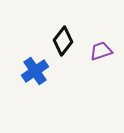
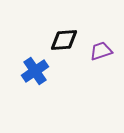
black diamond: moved 1 px right, 1 px up; rotated 48 degrees clockwise
